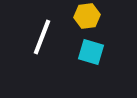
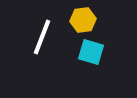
yellow hexagon: moved 4 px left, 4 px down
